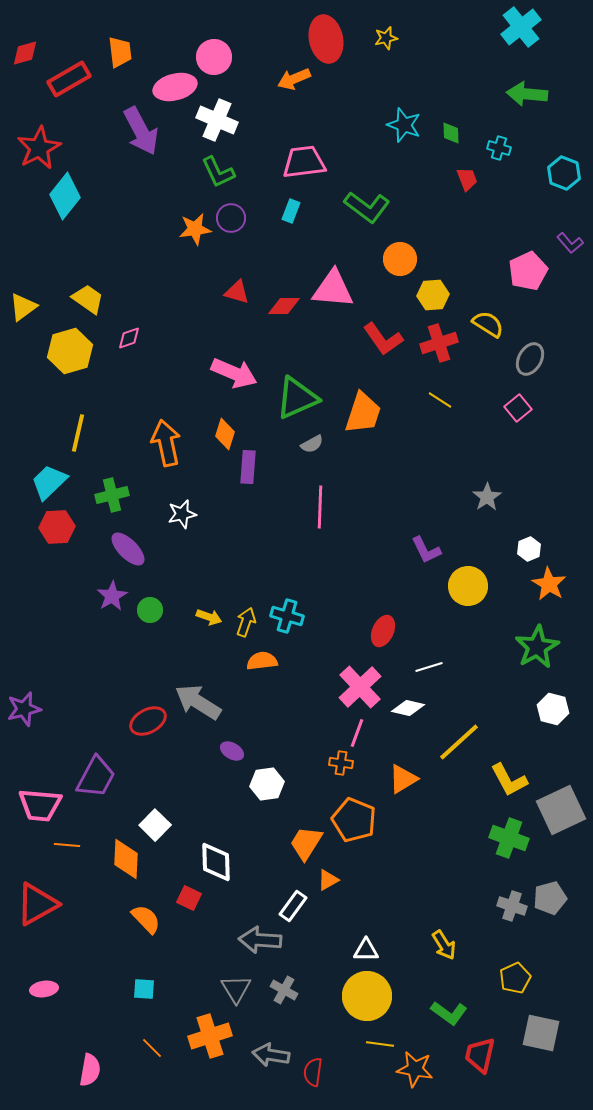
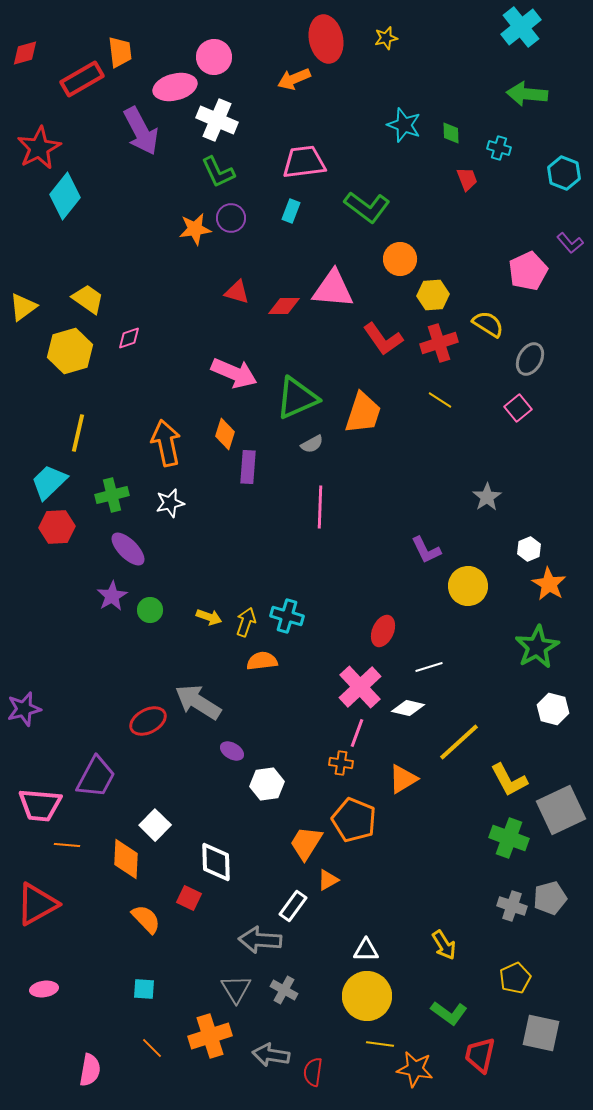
red rectangle at (69, 79): moved 13 px right
white star at (182, 514): moved 12 px left, 11 px up
